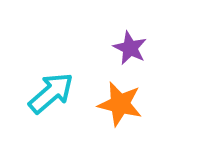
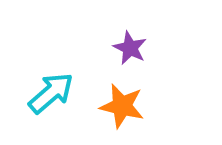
orange star: moved 2 px right, 2 px down
